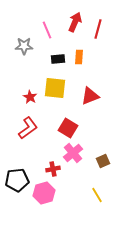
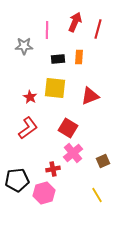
pink line: rotated 24 degrees clockwise
